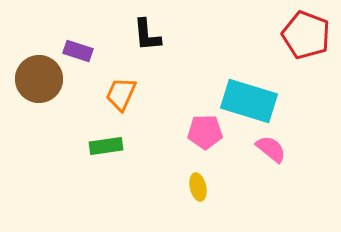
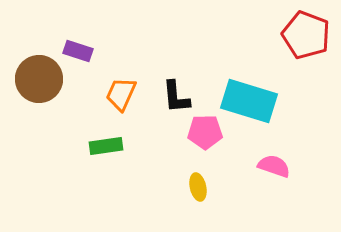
black L-shape: moved 29 px right, 62 px down
pink semicircle: moved 3 px right, 17 px down; rotated 20 degrees counterclockwise
